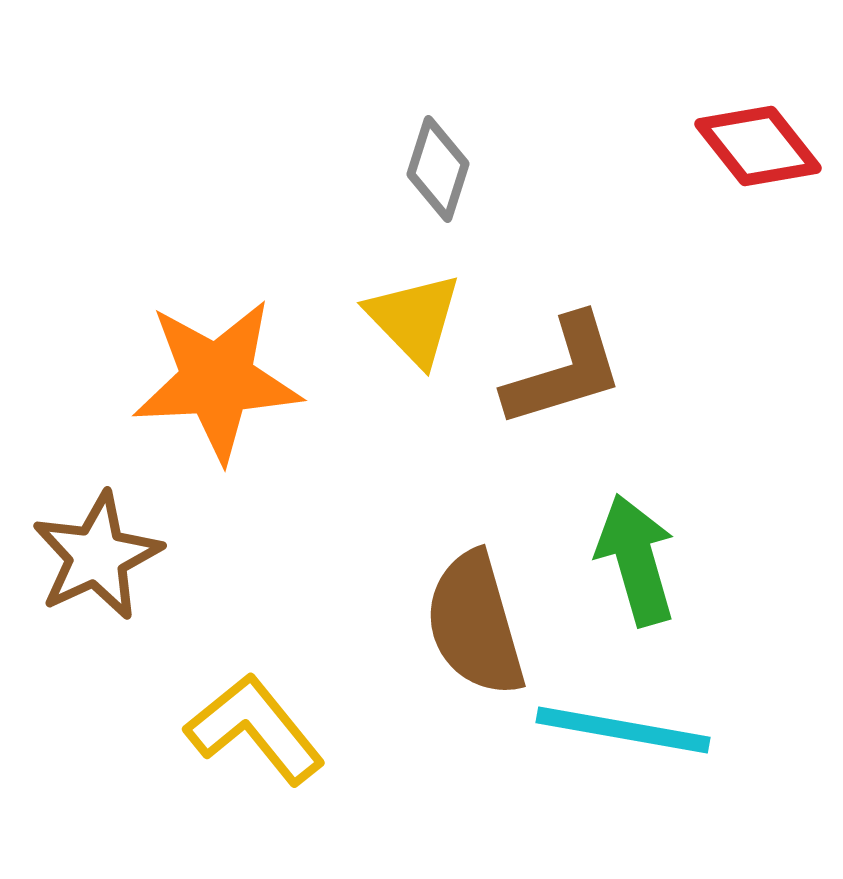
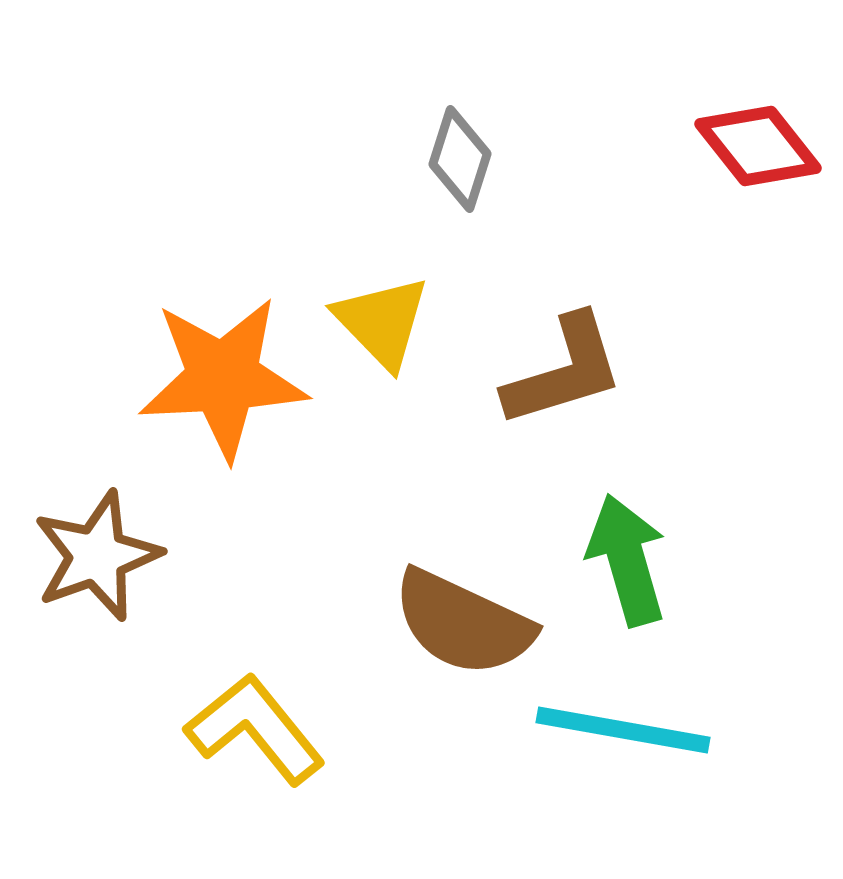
gray diamond: moved 22 px right, 10 px up
yellow triangle: moved 32 px left, 3 px down
orange star: moved 6 px right, 2 px up
brown star: rotated 5 degrees clockwise
green arrow: moved 9 px left
brown semicircle: moved 12 px left, 1 px up; rotated 49 degrees counterclockwise
